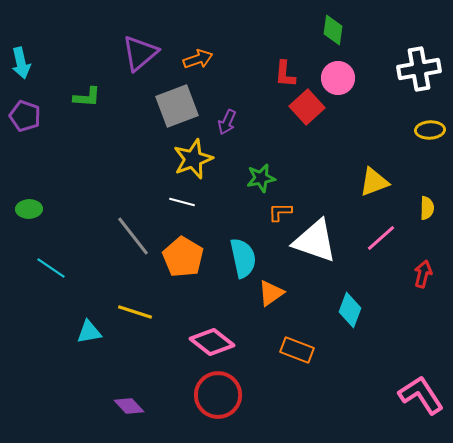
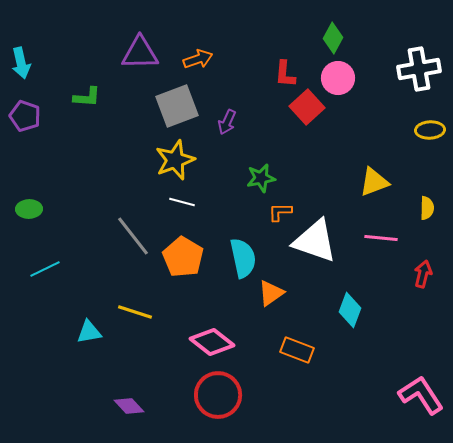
green diamond: moved 8 px down; rotated 20 degrees clockwise
purple triangle: rotated 39 degrees clockwise
yellow star: moved 18 px left, 1 px down
pink line: rotated 48 degrees clockwise
cyan line: moved 6 px left, 1 px down; rotated 60 degrees counterclockwise
